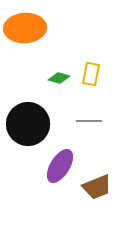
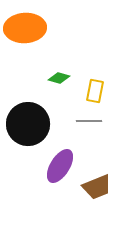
yellow rectangle: moved 4 px right, 17 px down
